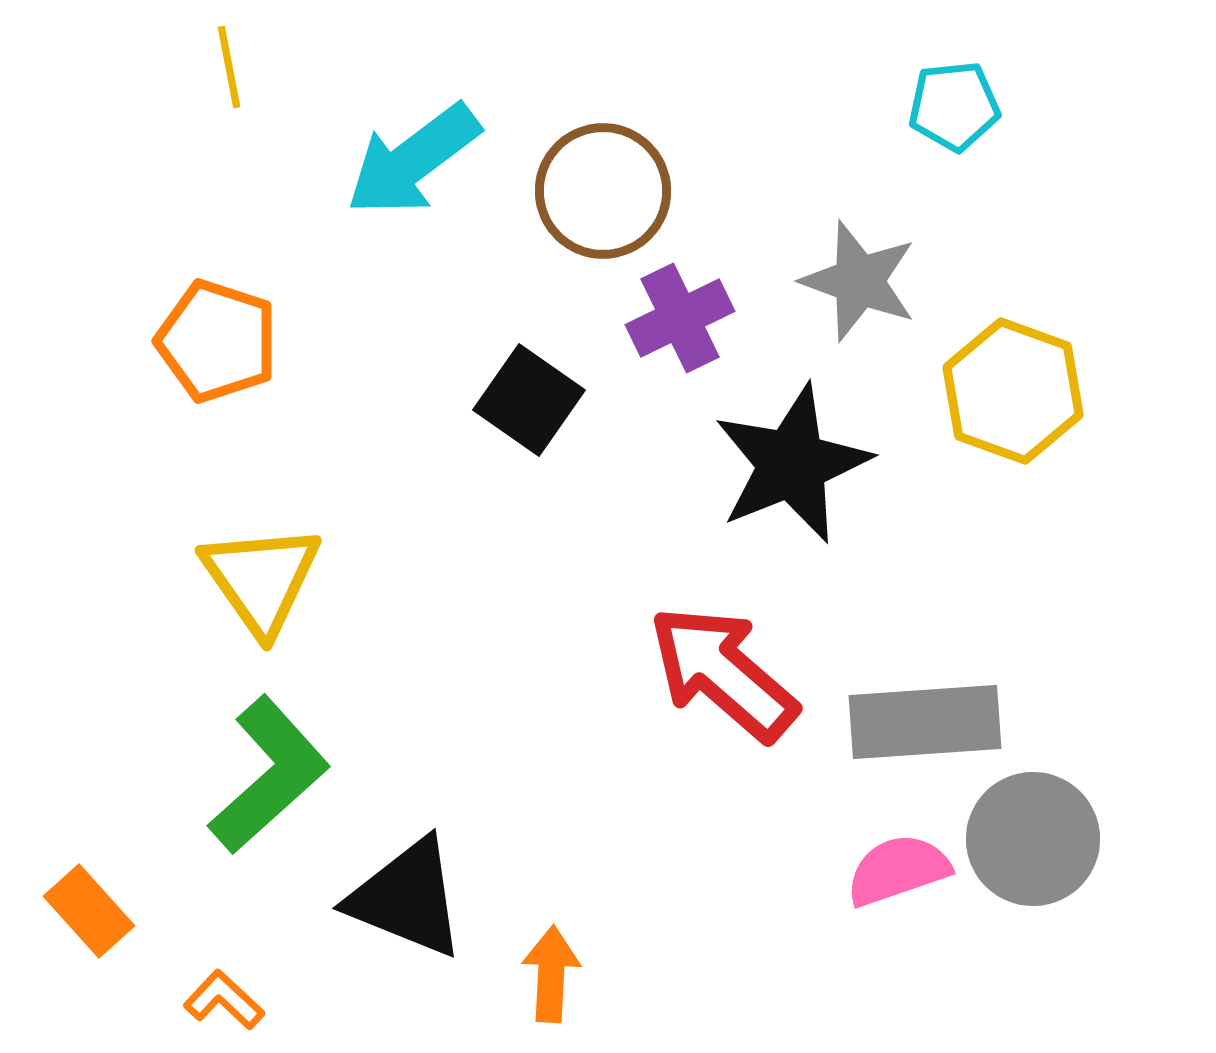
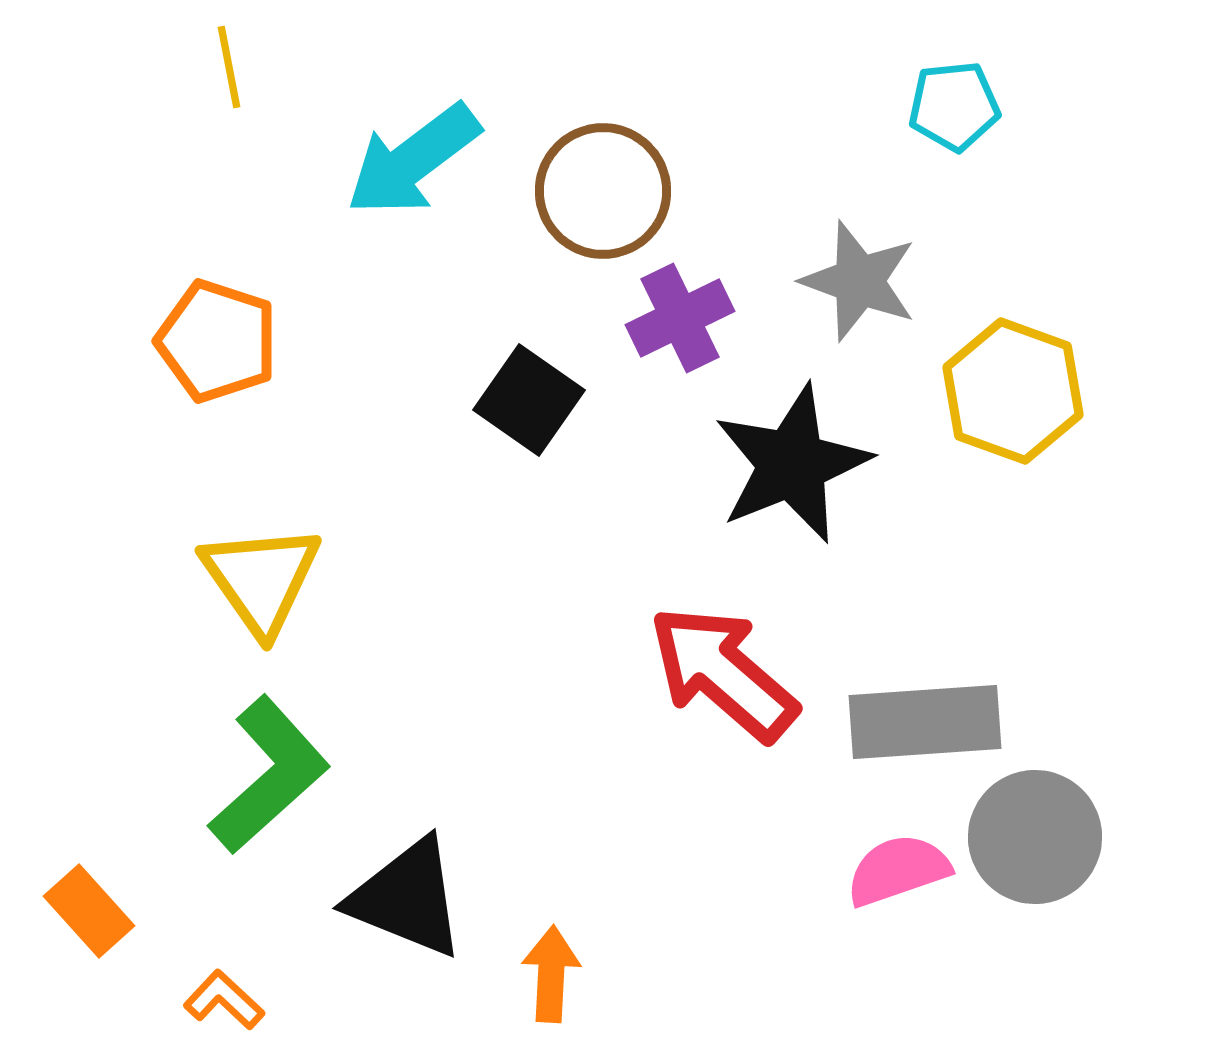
gray circle: moved 2 px right, 2 px up
